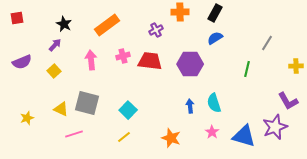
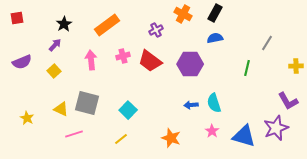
orange cross: moved 3 px right, 2 px down; rotated 30 degrees clockwise
black star: rotated 14 degrees clockwise
blue semicircle: rotated 21 degrees clockwise
red trapezoid: rotated 150 degrees counterclockwise
green line: moved 1 px up
blue arrow: moved 1 px right, 1 px up; rotated 88 degrees counterclockwise
yellow star: rotated 24 degrees counterclockwise
purple star: moved 1 px right, 1 px down
pink star: moved 1 px up
yellow line: moved 3 px left, 2 px down
